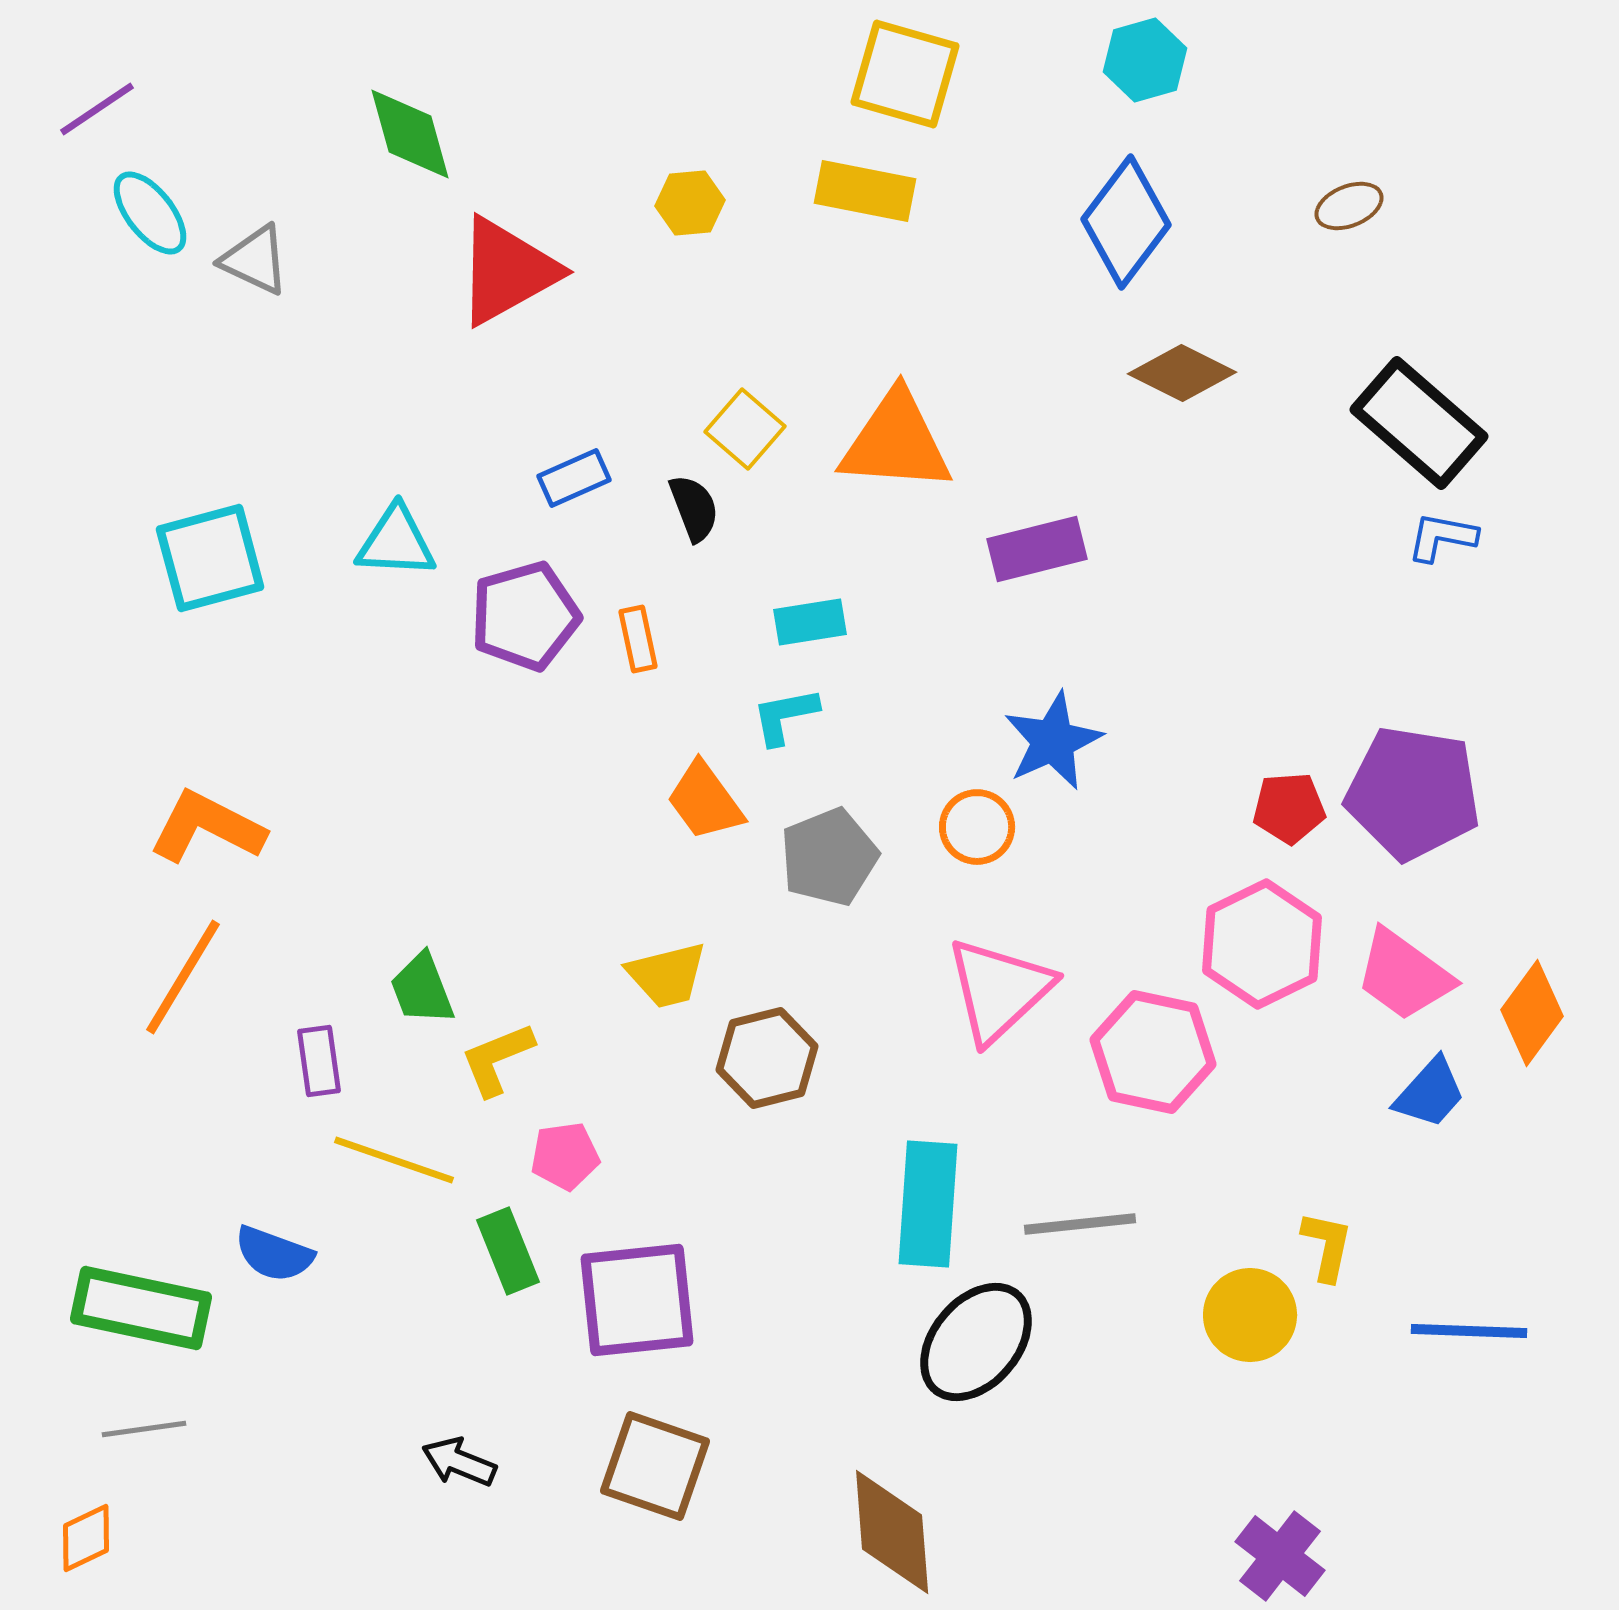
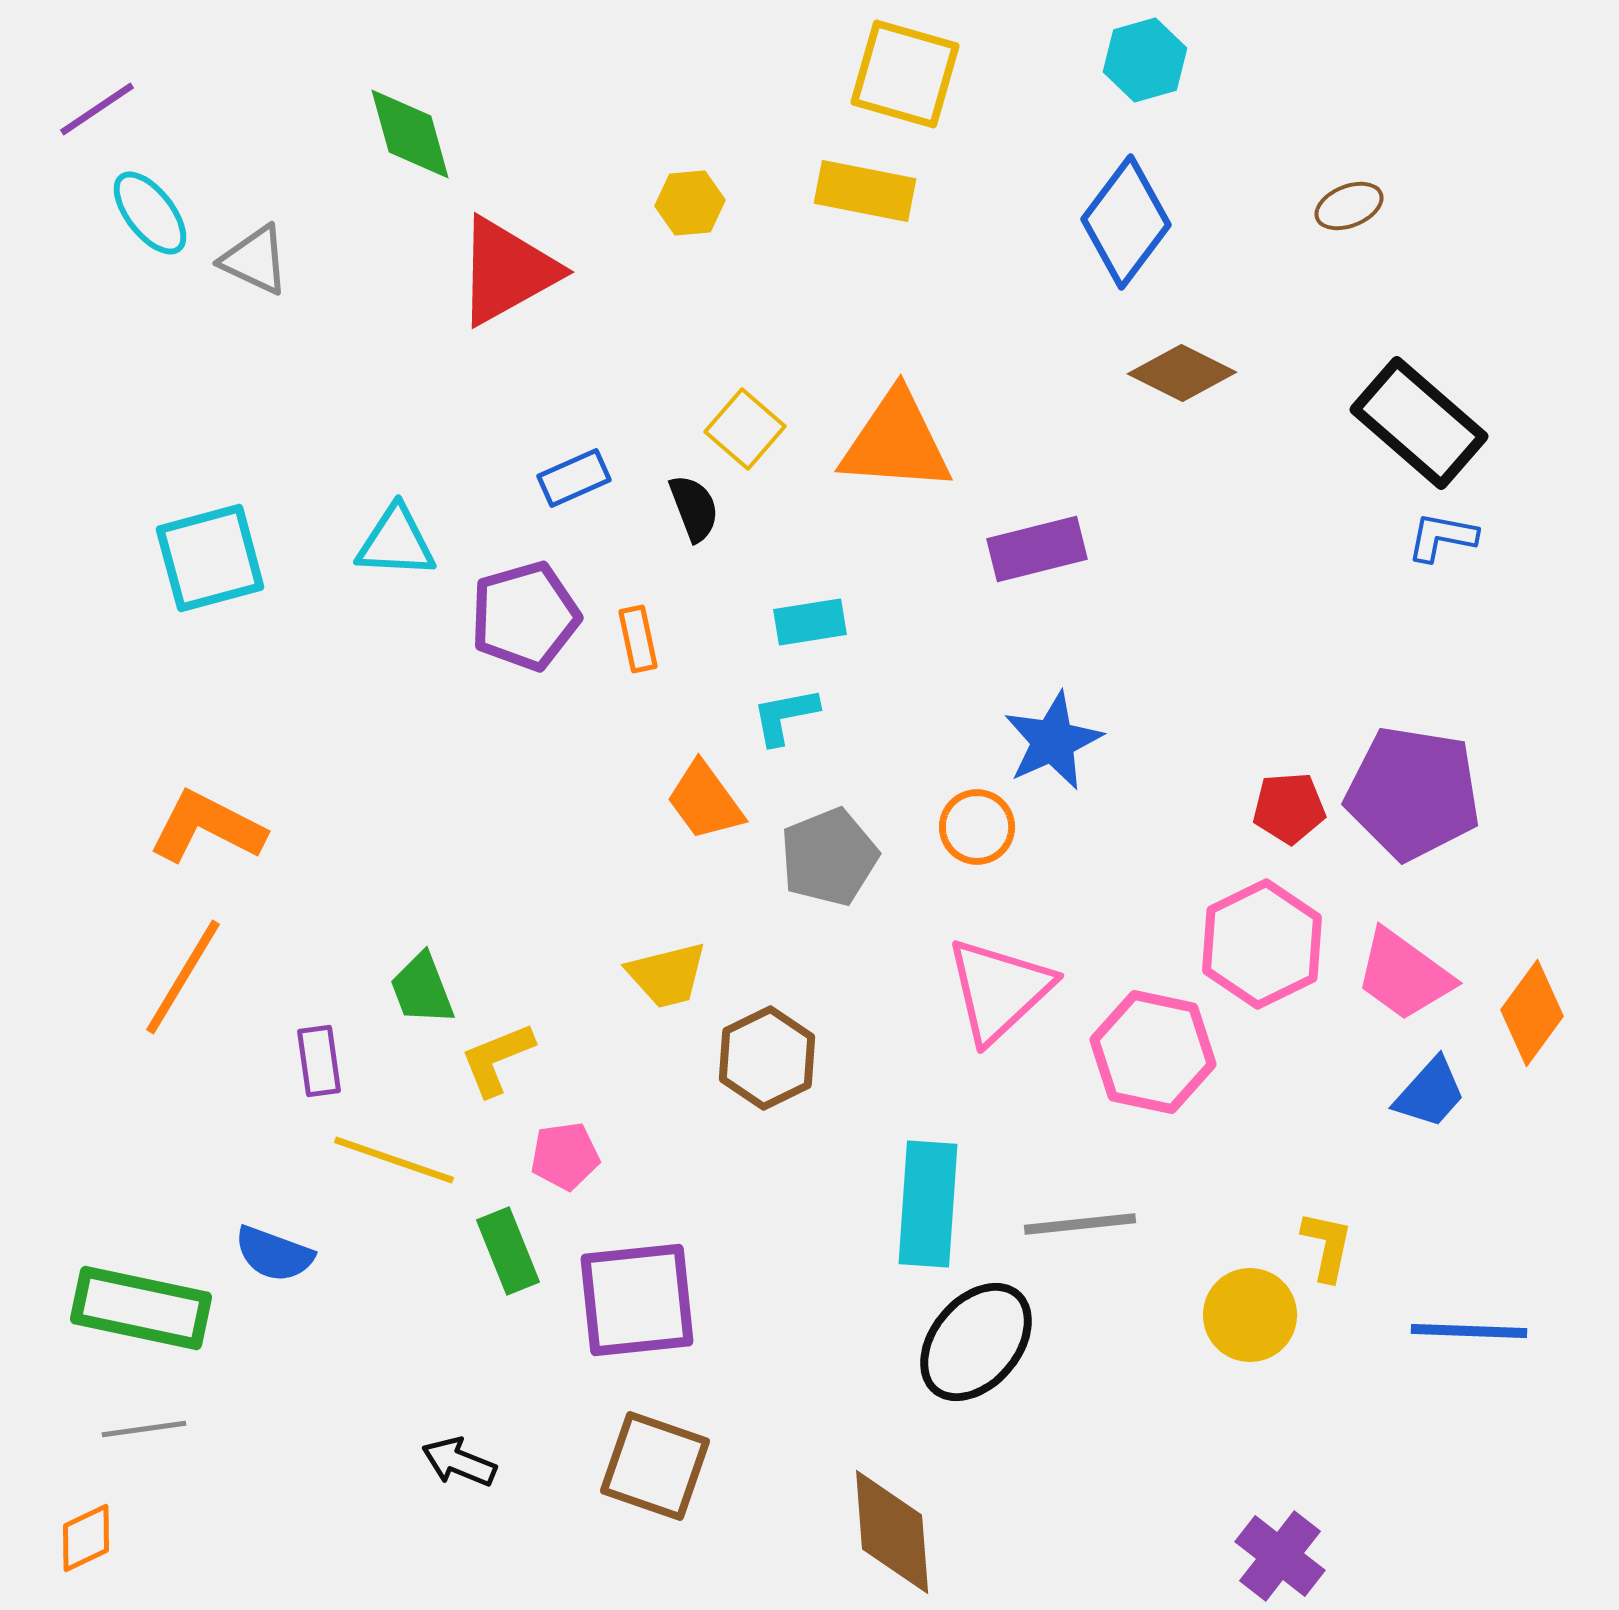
brown hexagon at (767, 1058): rotated 12 degrees counterclockwise
